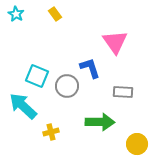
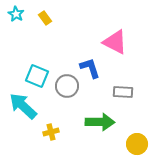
yellow rectangle: moved 10 px left, 4 px down
pink triangle: rotated 28 degrees counterclockwise
